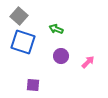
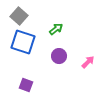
green arrow: rotated 120 degrees clockwise
purple circle: moved 2 px left
purple square: moved 7 px left; rotated 16 degrees clockwise
